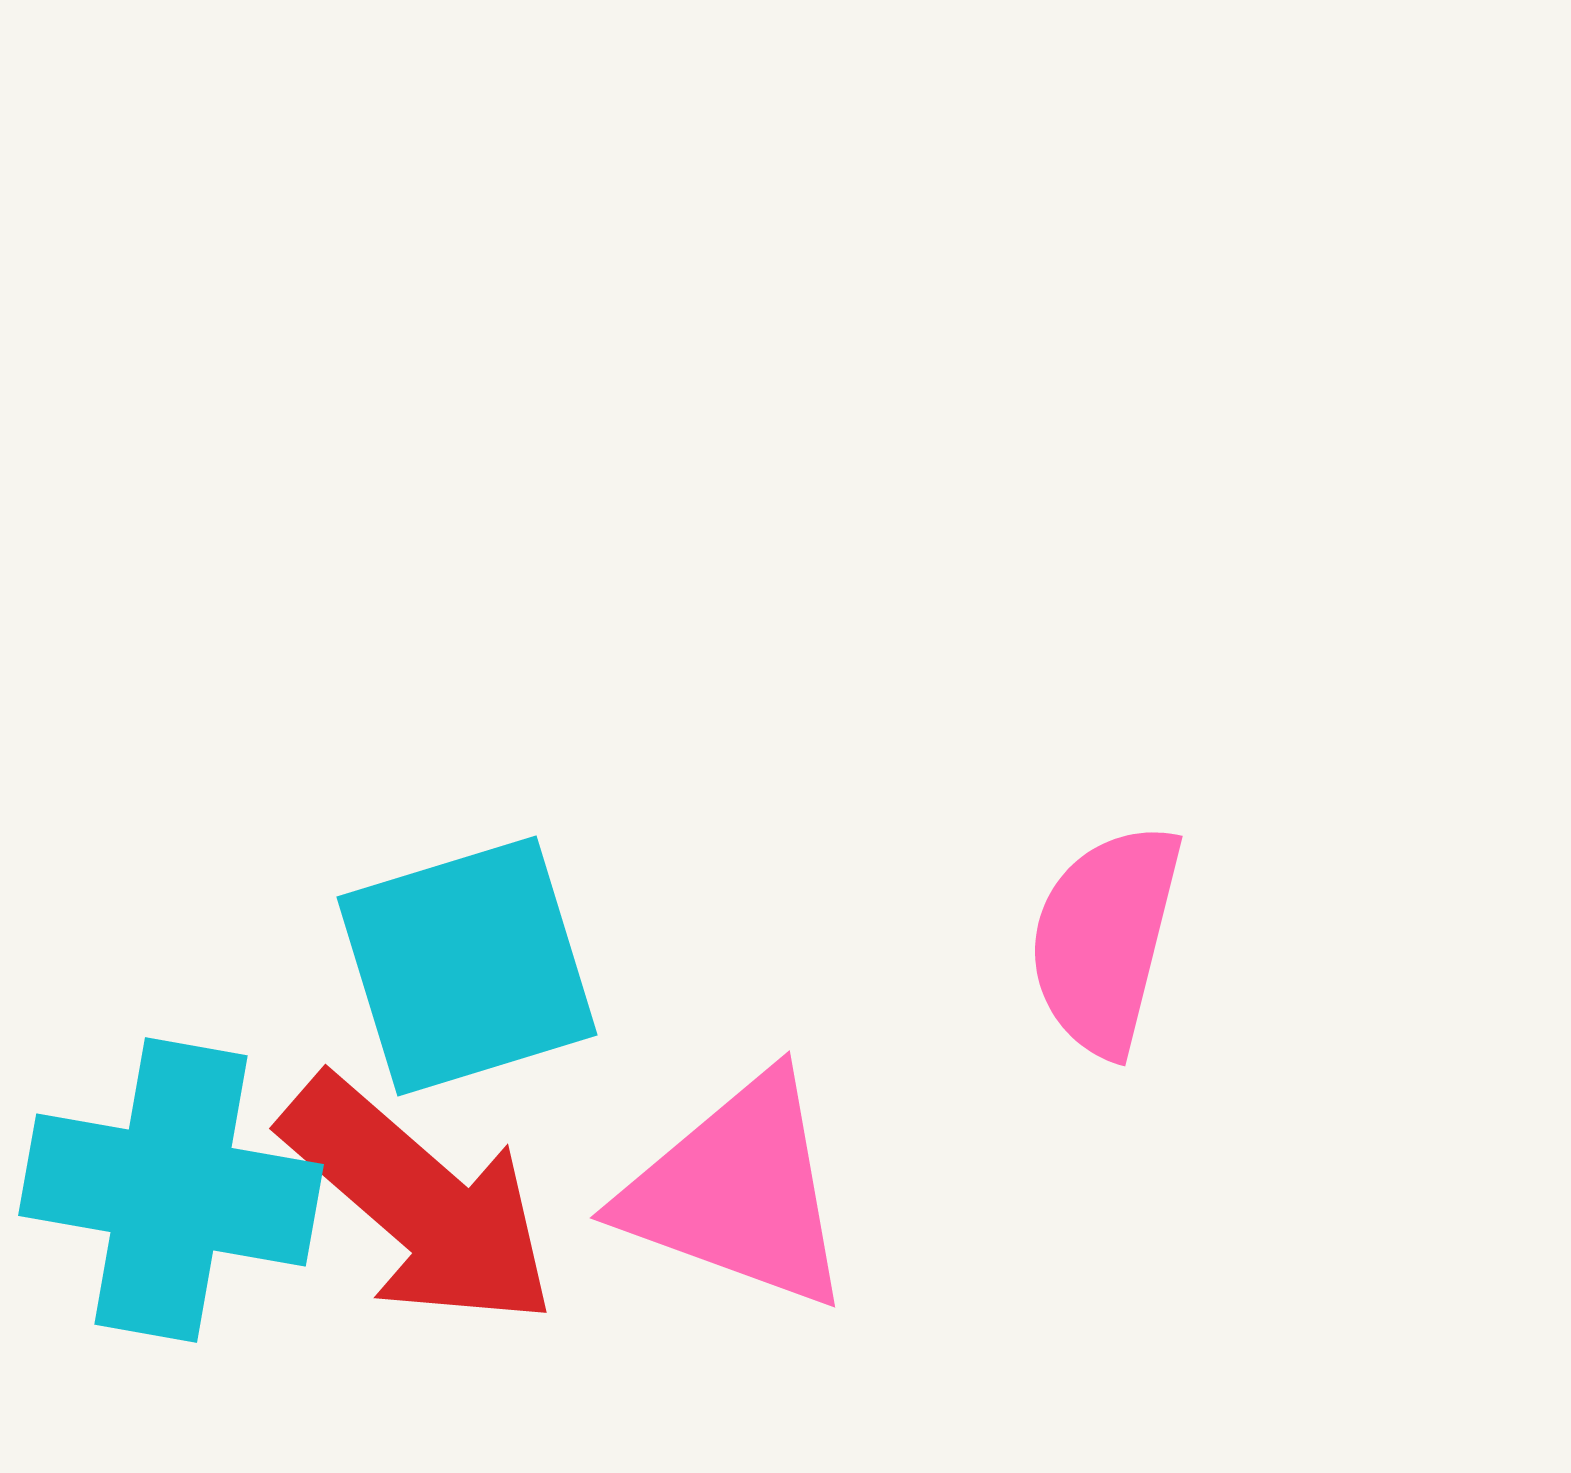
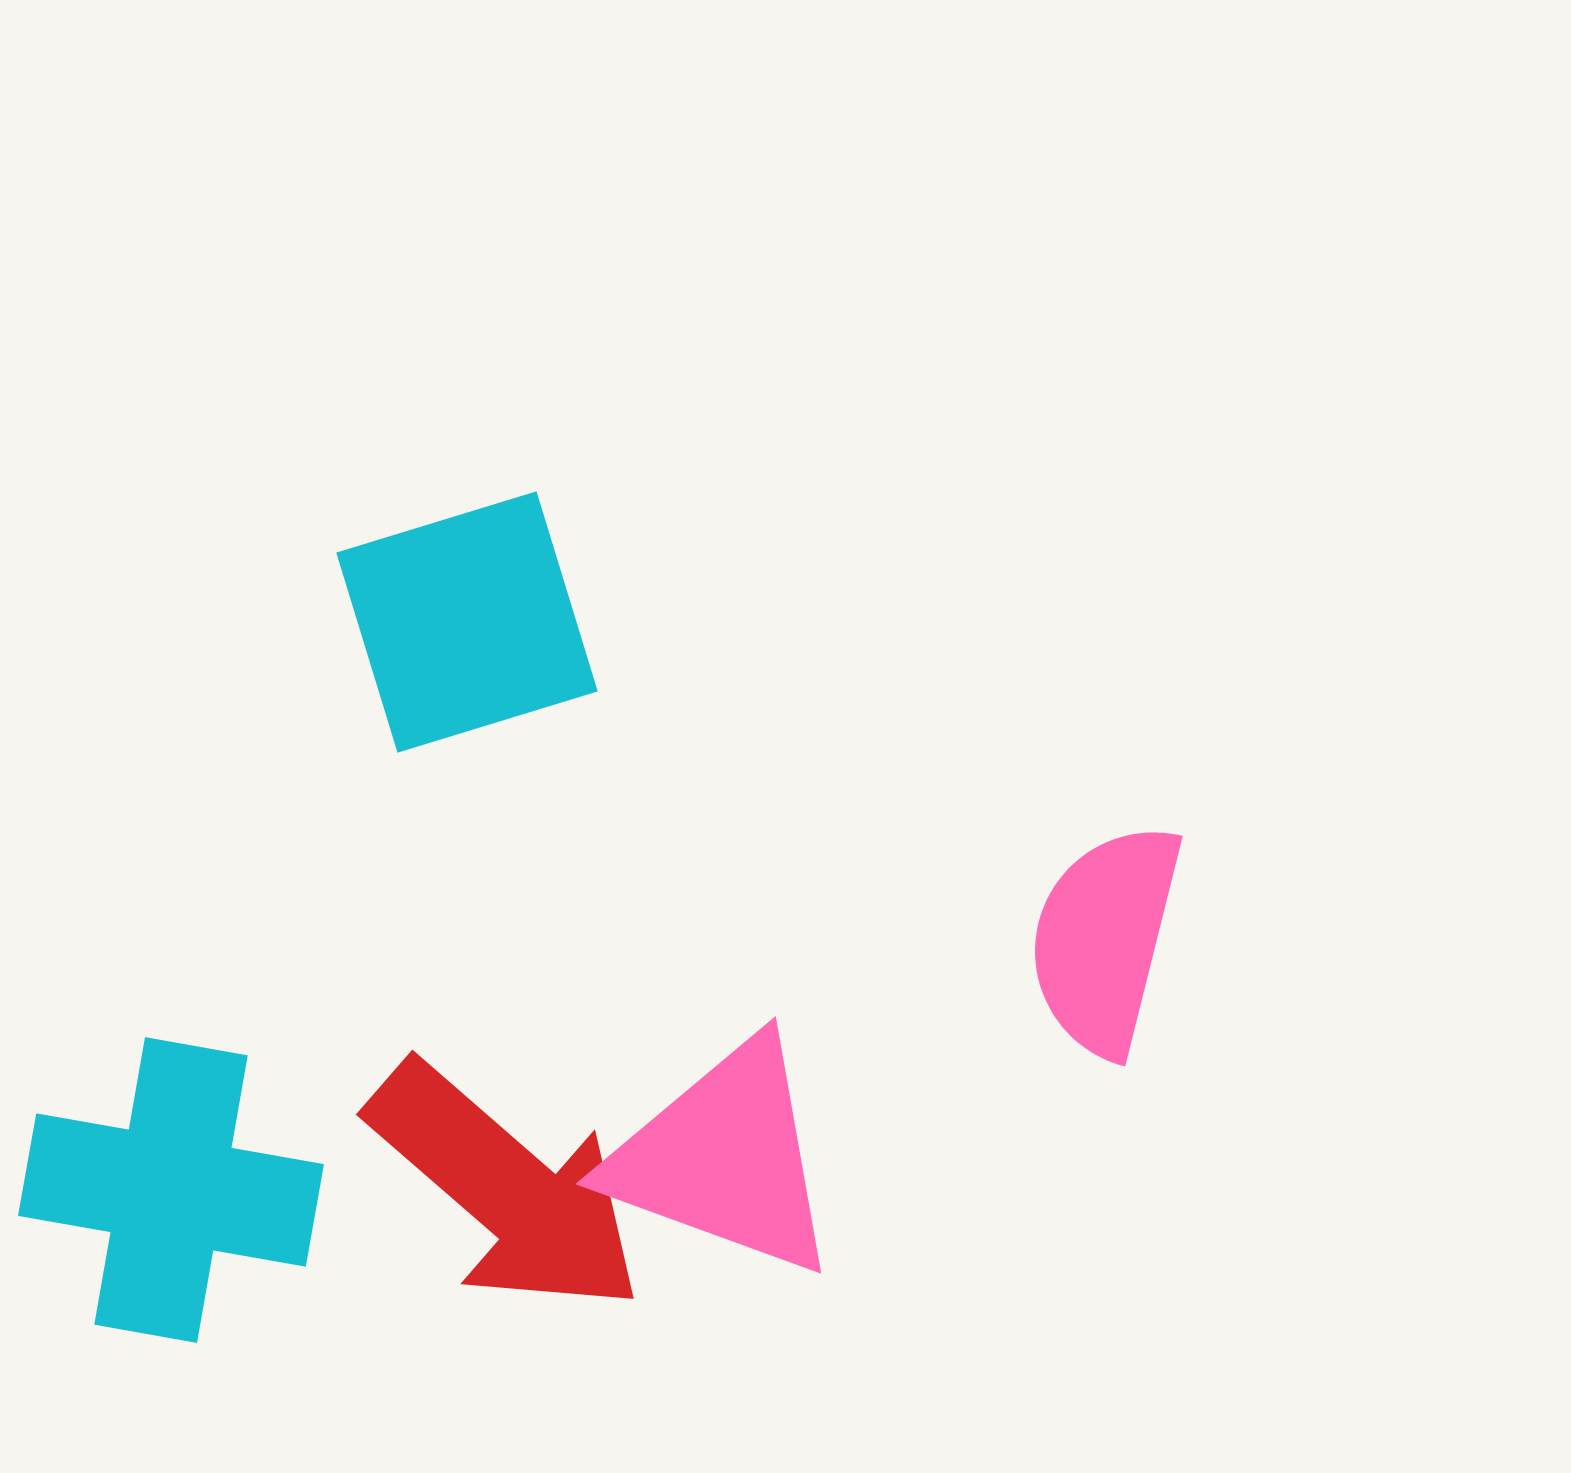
cyan square: moved 344 px up
pink triangle: moved 14 px left, 34 px up
red arrow: moved 87 px right, 14 px up
